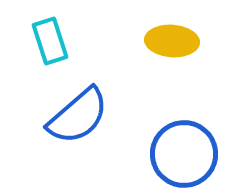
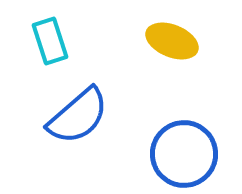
yellow ellipse: rotated 18 degrees clockwise
